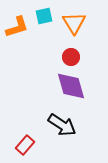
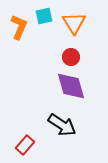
orange L-shape: moved 2 px right; rotated 50 degrees counterclockwise
